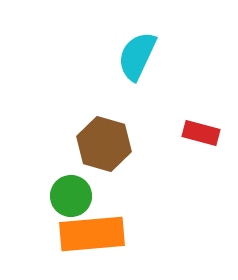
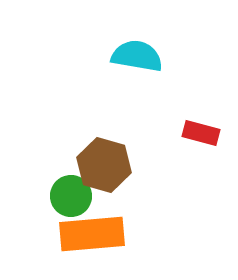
cyan semicircle: rotated 75 degrees clockwise
brown hexagon: moved 21 px down
